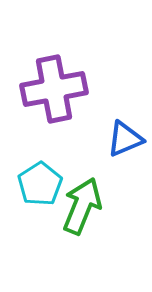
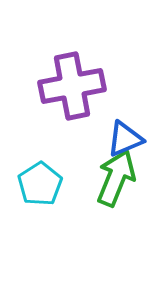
purple cross: moved 18 px right, 3 px up
green arrow: moved 34 px right, 28 px up
